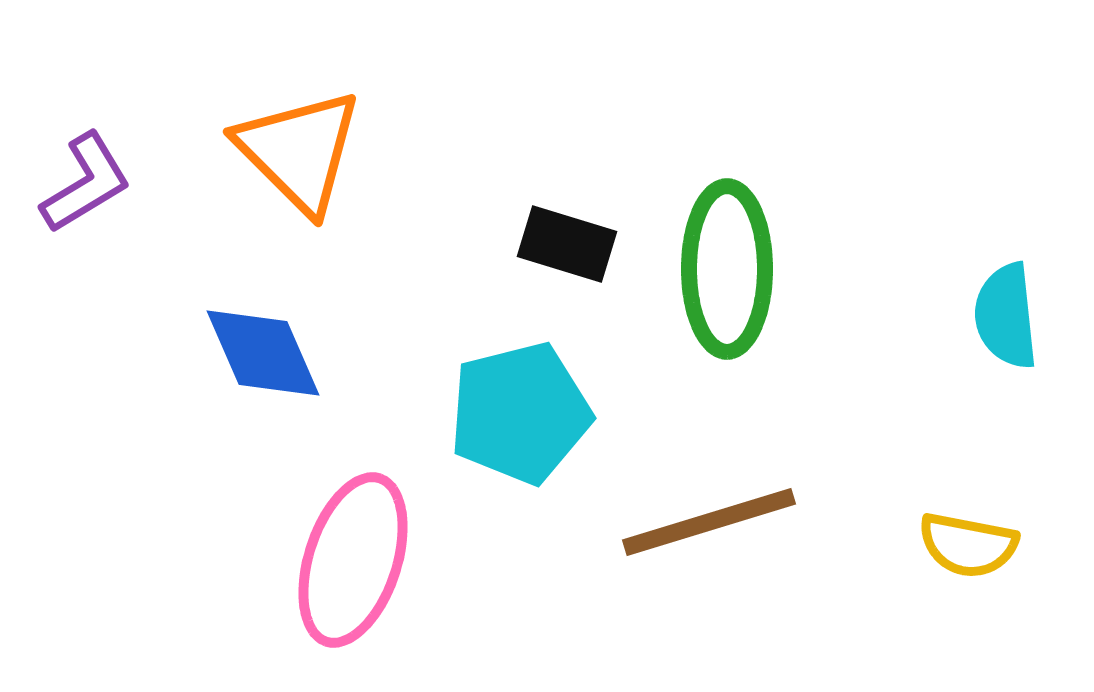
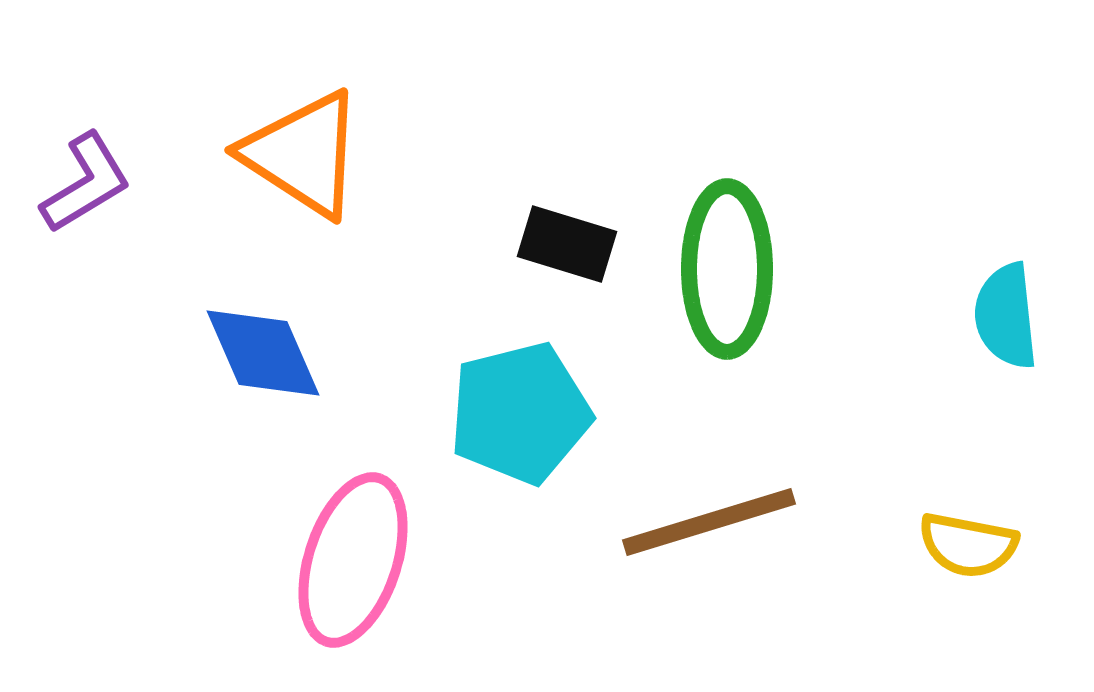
orange triangle: moved 4 px right, 3 px down; rotated 12 degrees counterclockwise
